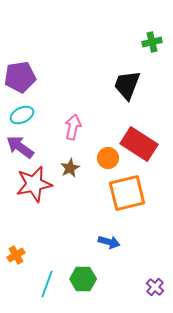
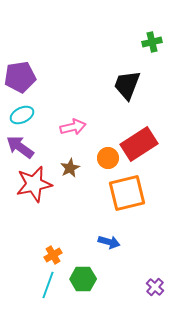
pink arrow: rotated 65 degrees clockwise
red rectangle: rotated 66 degrees counterclockwise
orange cross: moved 37 px right
cyan line: moved 1 px right, 1 px down
